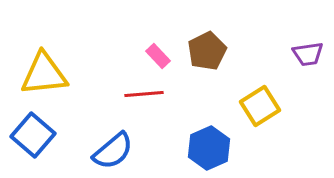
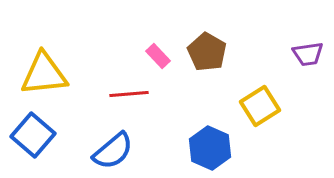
brown pentagon: moved 1 px down; rotated 15 degrees counterclockwise
red line: moved 15 px left
blue hexagon: moved 1 px right; rotated 12 degrees counterclockwise
